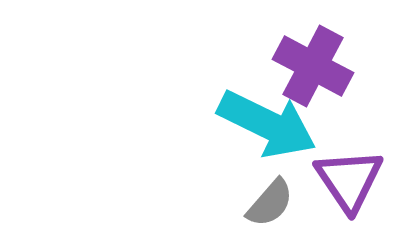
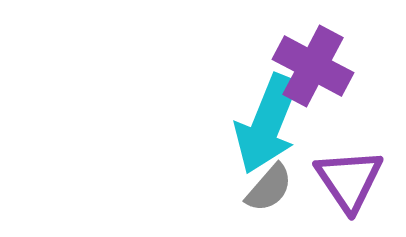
cyan arrow: rotated 86 degrees clockwise
gray semicircle: moved 1 px left, 15 px up
